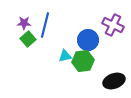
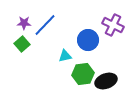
blue line: rotated 30 degrees clockwise
green square: moved 6 px left, 5 px down
green hexagon: moved 13 px down
black ellipse: moved 8 px left
